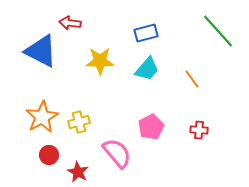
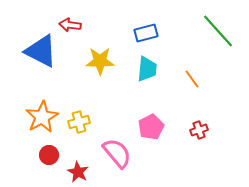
red arrow: moved 2 px down
cyan trapezoid: rotated 36 degrees counterclockwise
red cross: rotated 24 degrees counterclockwise
